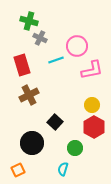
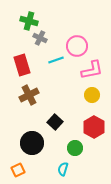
yellow circle: moved 10 px up
